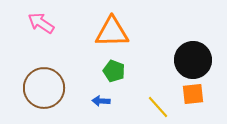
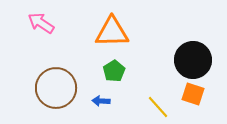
green pentagon: rotated 20 degrees clockwise
brown circle: moved 12 px right
orange square: rotated 25 degrees clockwise
